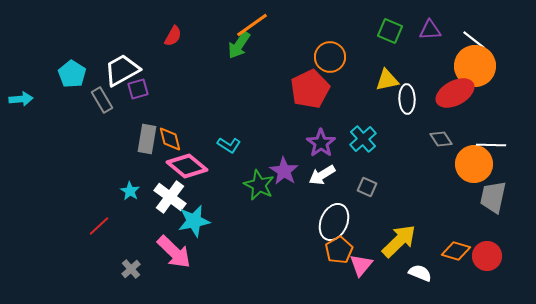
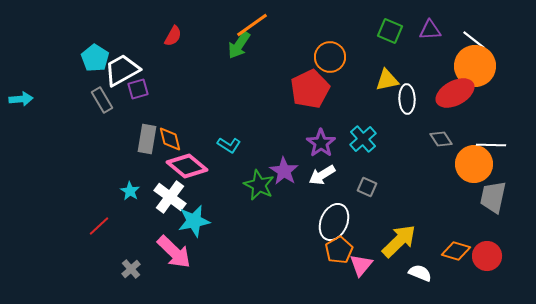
cyan pentagon at (72, 74): moved 23 px right, 16 px up
